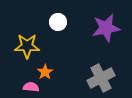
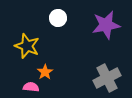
white circle: moved 4 px up
purple star: moved 3 px up
yellow star: rotated 20 degrees clockwise
gray cross: moved 6 px right
